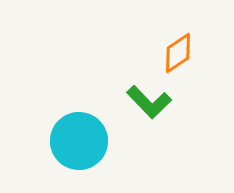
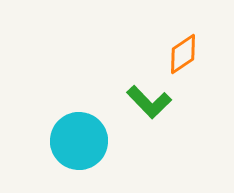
orange diamond: moved 5 px right, 1 px down
